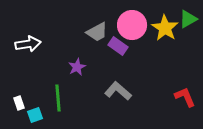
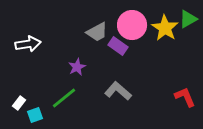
green line: moved 6 px right; rotated 56 degrees clockwise
white rectangle: rotated 56 degrees clockwise
